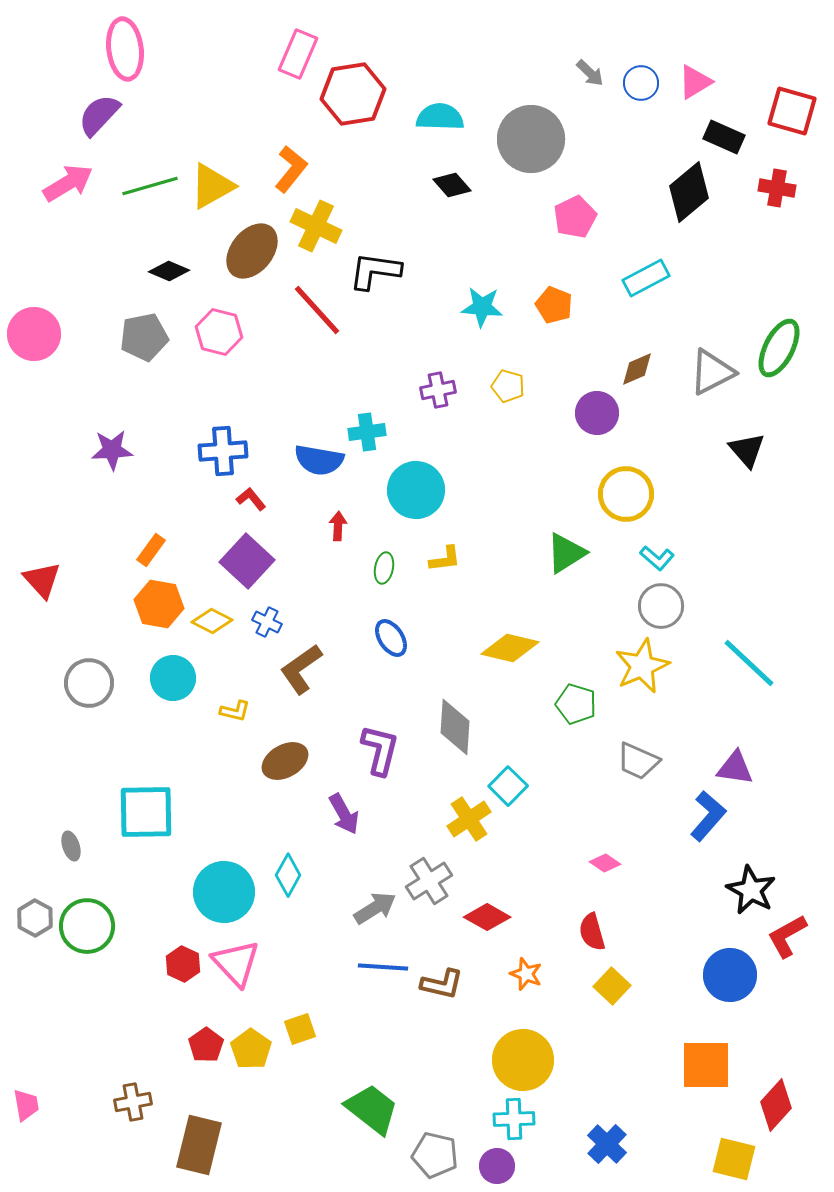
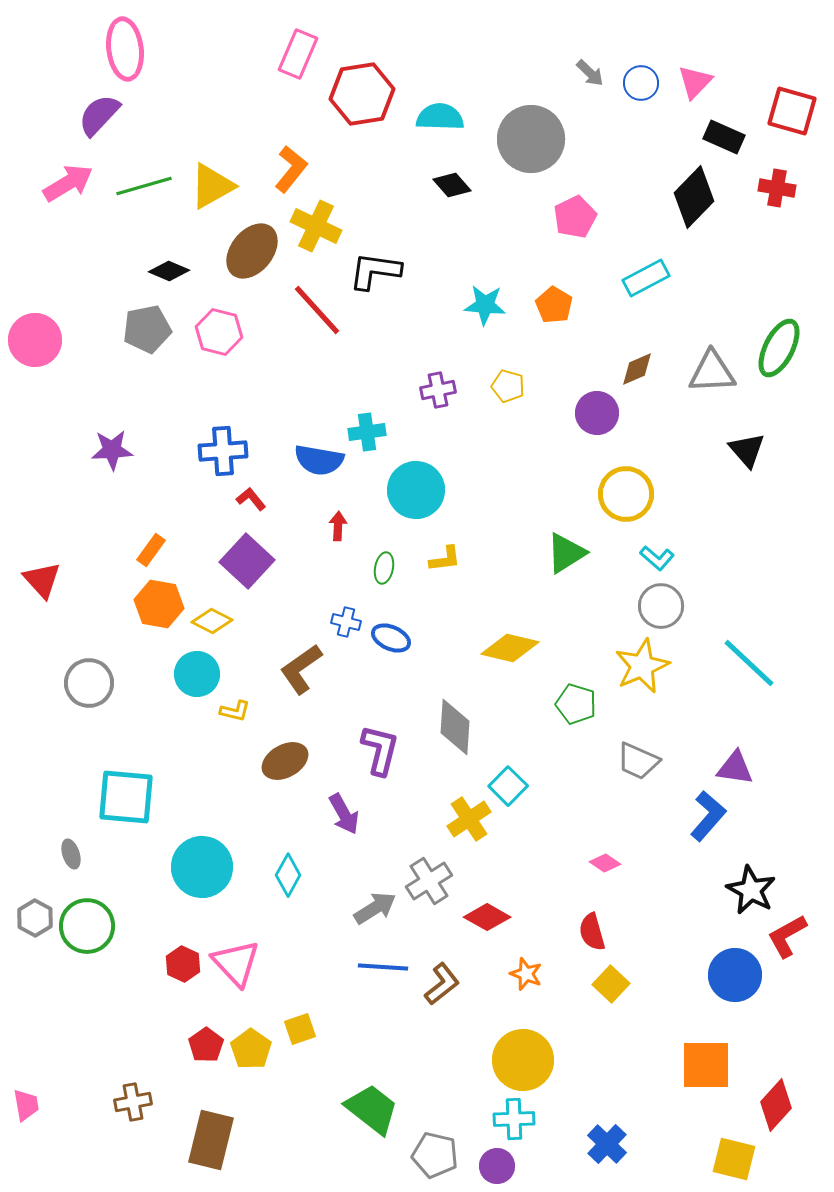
pink triangle at (695, 82): rotated 15 degrees counterclockwise
red hexagon at (353, 94): moved 9 px right
green line at (150, 186): moved 6 px left
black diamond at (689, 192): moved 5 px right, 5 px down; rotated 6 degrees counterclockwise
orange pentagon at (554, 305): rotated 9 degrees clockwise
cyan star at (482, 307): moved 3 px right, 2 px up
pink circle at (34, 334): moved 1 px right, 6 px down
gray pentagon at (144, 337): moved 3 px right, 8 px up
gray triangle at (712, 372): rotated 24 degrees clockwise
blue cross at (267, 622): moved 79 px right; rotated 12 degrees counterclockwise
blue ellipse at (391, 638): rotated 33 degrees counterclockwise
cyan circle at (173, 678): moved 24 px right, 4 px up
cyan square at (146, 812): moved 20 px left, 15 px up; rotated 6 degrees clockwise
gray ellipse at (71, 846): moved 8 px down
cyan circle at (224, 892): moved 22 px left, 25 px up
blue circle at (730, 975): moved 5 px right
brown L-shape at (442, 984): rotated 51 degrees counterclockwise
yellow square at (612, 986): moved 1 px left, 2 px up
brown rectangle at (199, 1145): moved 12 px right, 5 px up
